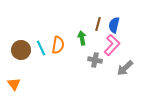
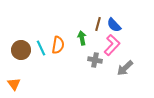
blue semicircle: rotated 56 degrees counterclockwise
